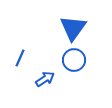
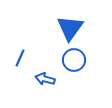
blue triangle: moved 3 px left
blue arrow: rotated 132 degrees counterclockwise
